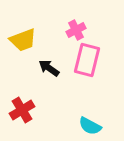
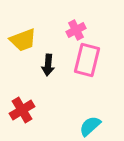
black arrow: moved 1 px left, 3 px up; rotated 120 degrees counterclockwise
cyan semicircle: rotated 110 degrees clockwise
